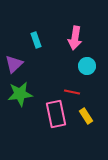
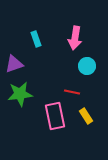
cyan rectangle: moved 1 px up
purple triangle: rotated 24 degrees clockwise
pink rectangle: moved 1 px left, 2 px down
